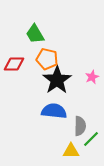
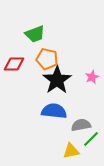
green trapezoid: rotated 80 degrees counterclockwise
gray semicircle: moved 1 px right, 1 px up; rotated 102 degrees counterclockwise
yellow triangle: rotated 12 degrees counterclockwise
